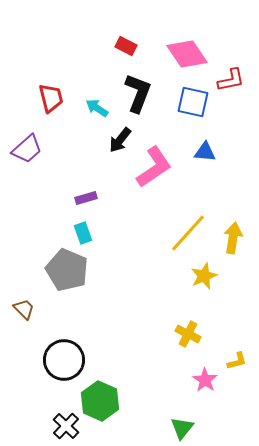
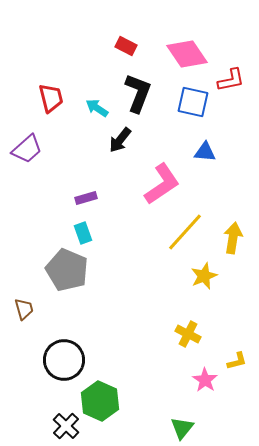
pink L-shape: moved 8 px right, 17 px down
yellow line: moved 3 px left, 1 px up
brown trapezoid: rotated 30 degrees clockwise
